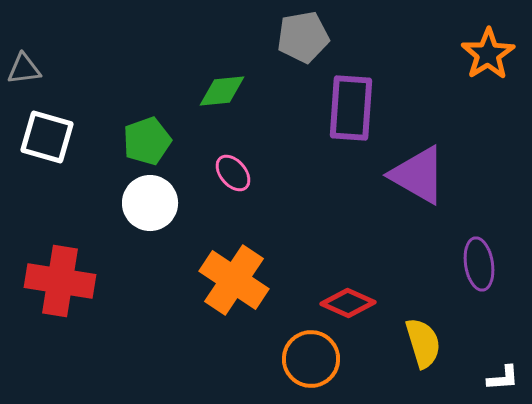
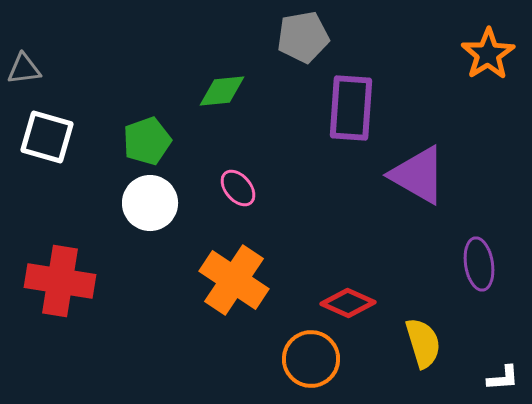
pink ellipse: moved 5 px right, 15 px down
